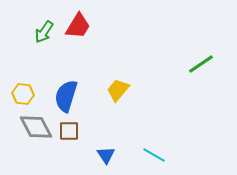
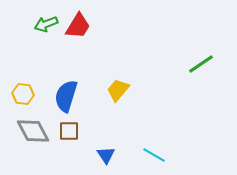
green arrow: moved 2 px right, 8 px up; rotated 35 degrees clockwise
gray diamond: moved 3 px left, 4 px down
